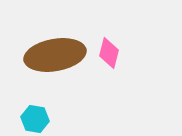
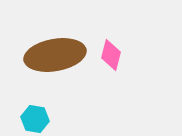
pink diamond: moved 2 px right, 2 px down
